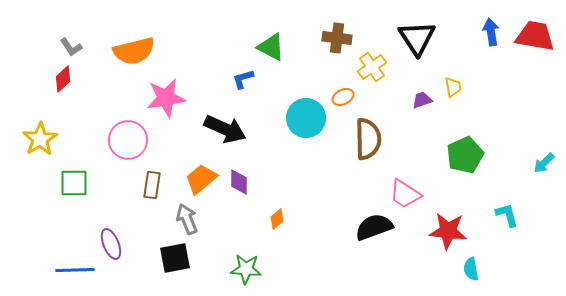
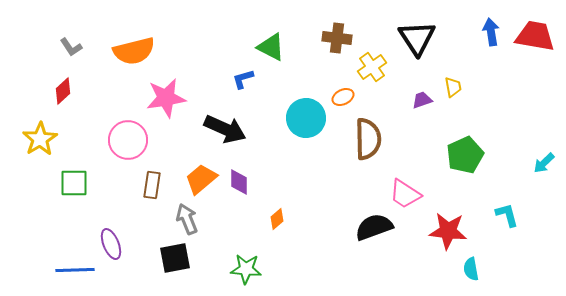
red diamond: moved 12 px down
